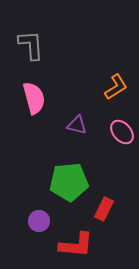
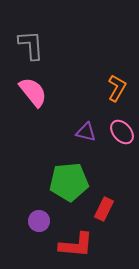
orange L-shape: moved 1 px right, 1 px down; rotated 28 degrees counterclockwise
pink semicircle: moved 1 px left, 6 px up; rotated 24 degrees counterclockwise
purple triangle: moved 9 px right, 7 px down
